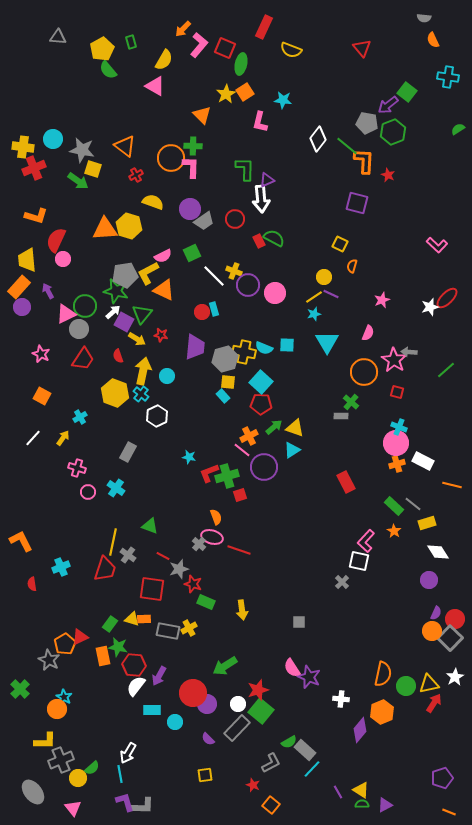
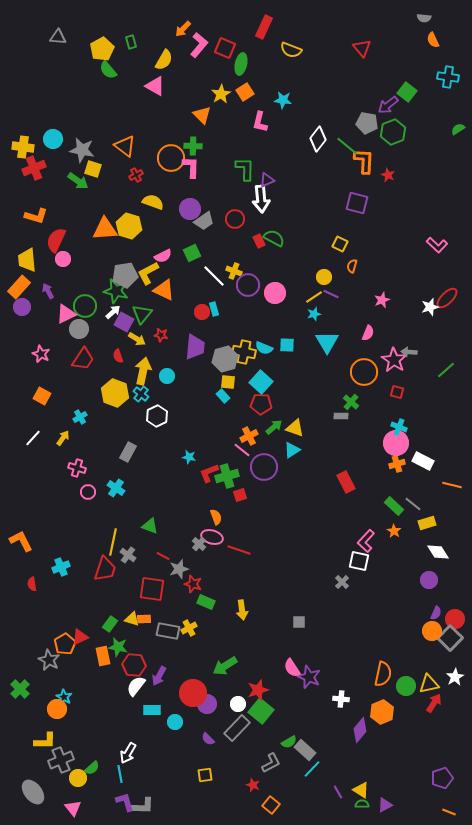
yellow star at (226, 94): moved 5 px left
